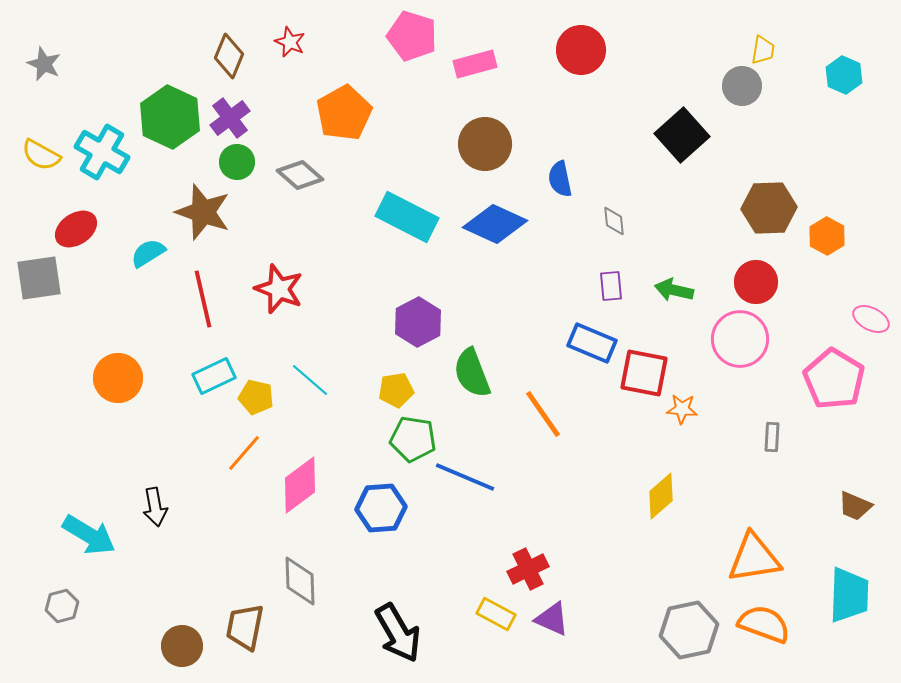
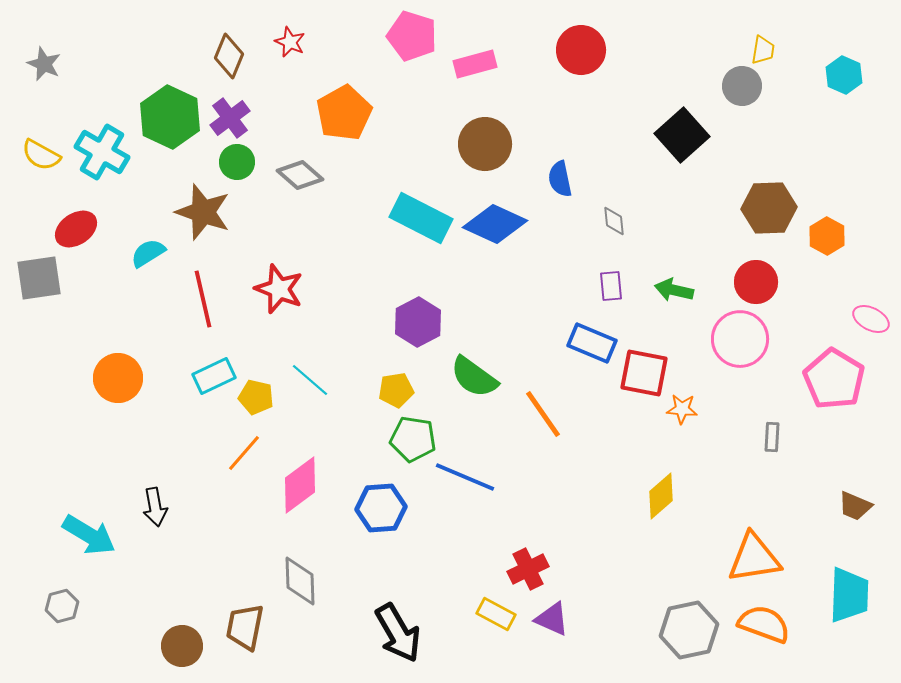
cyan rectangle at (407, 217): moved 14 px right, 1 px down
green semicircle at (472, 373): moved 2 px right, 4 px down; rotated 33 degrees counterclockwise
